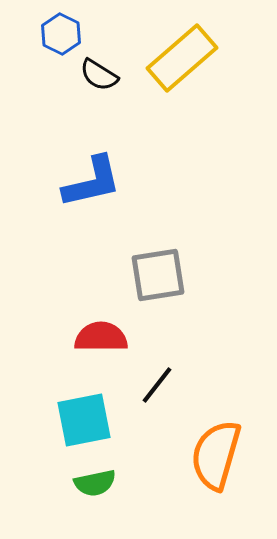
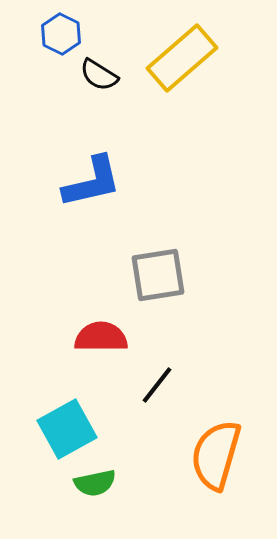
cyan square: moved 17 px left, 9 px down; rotated 18 degrees counterclockwise
